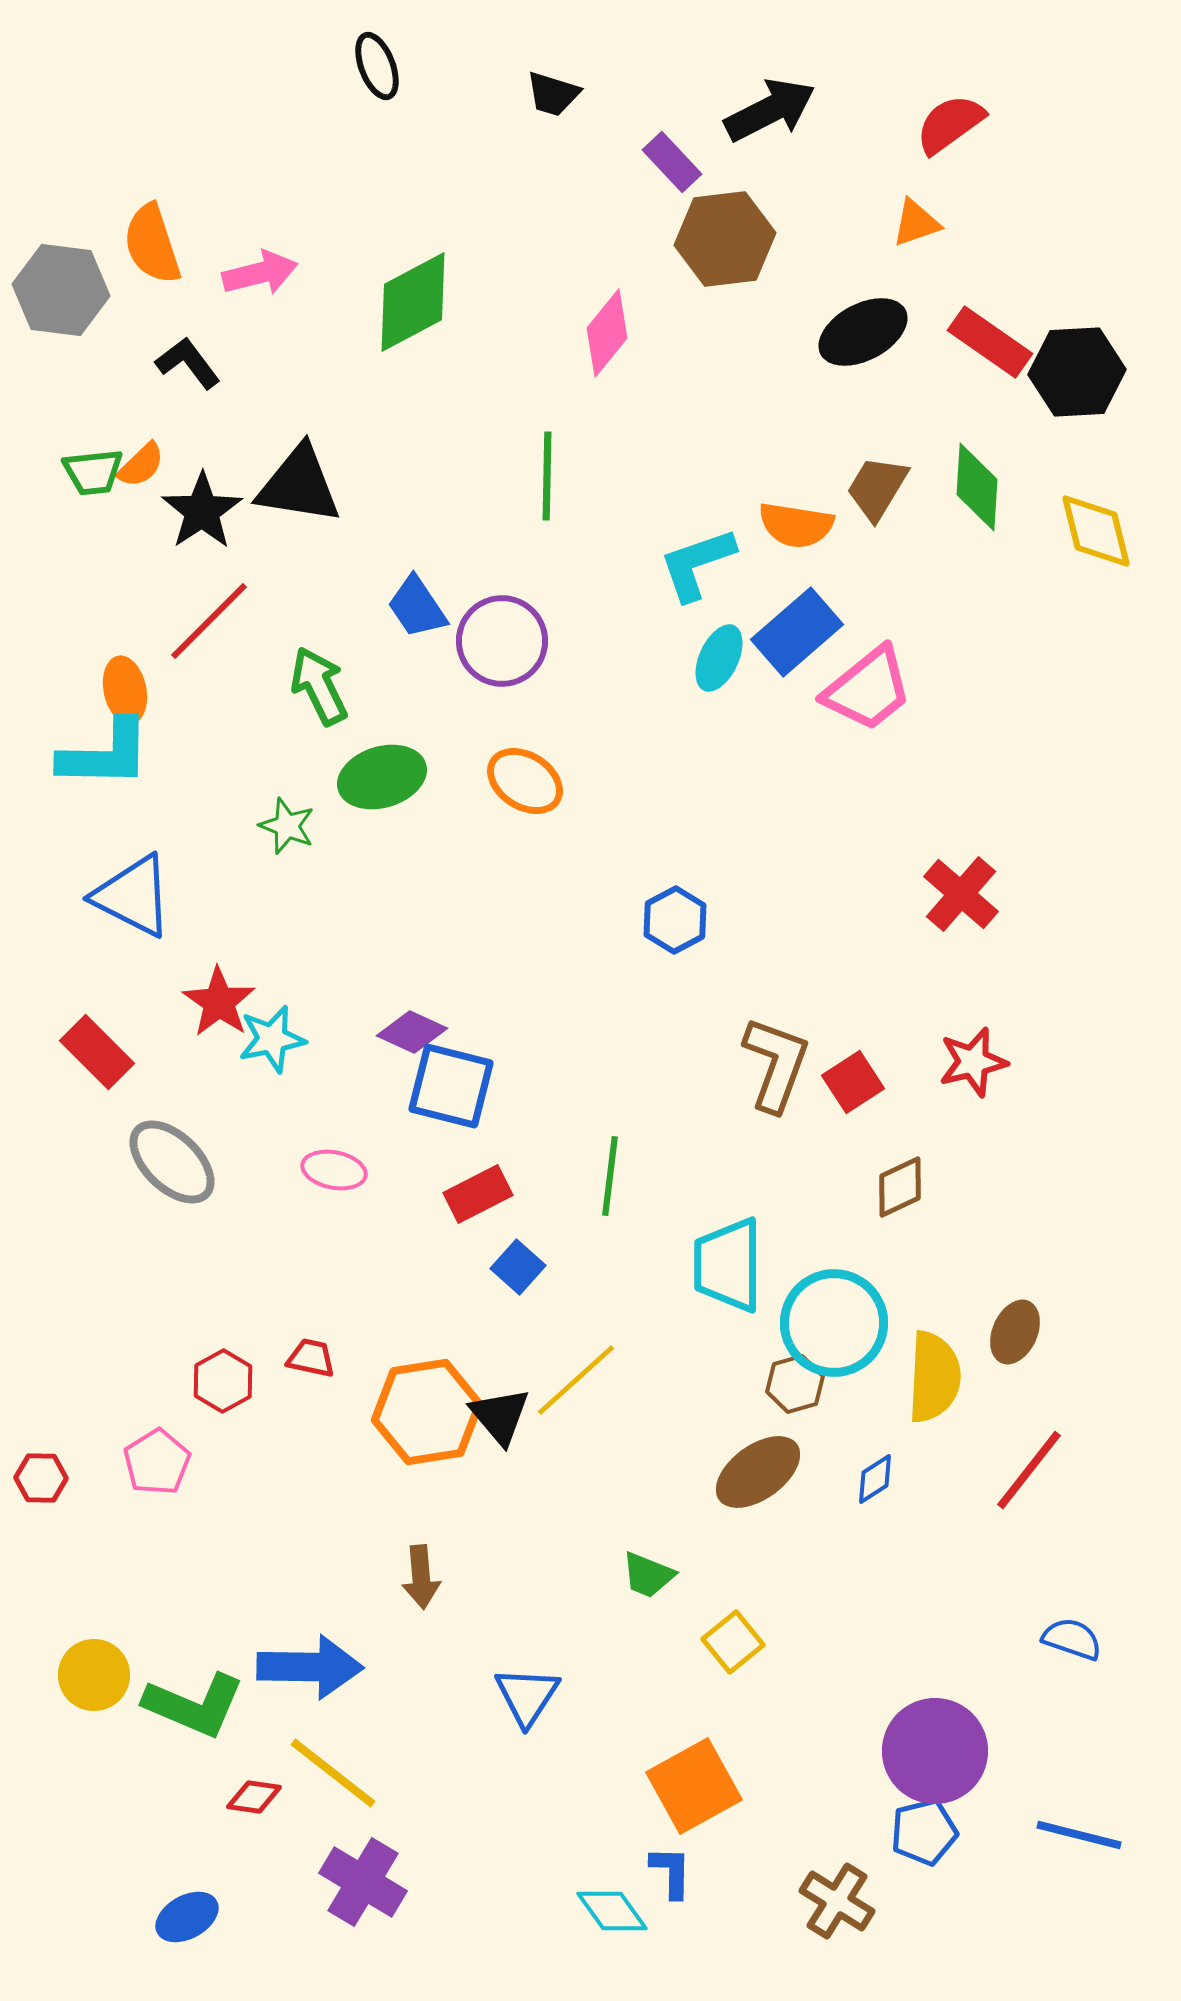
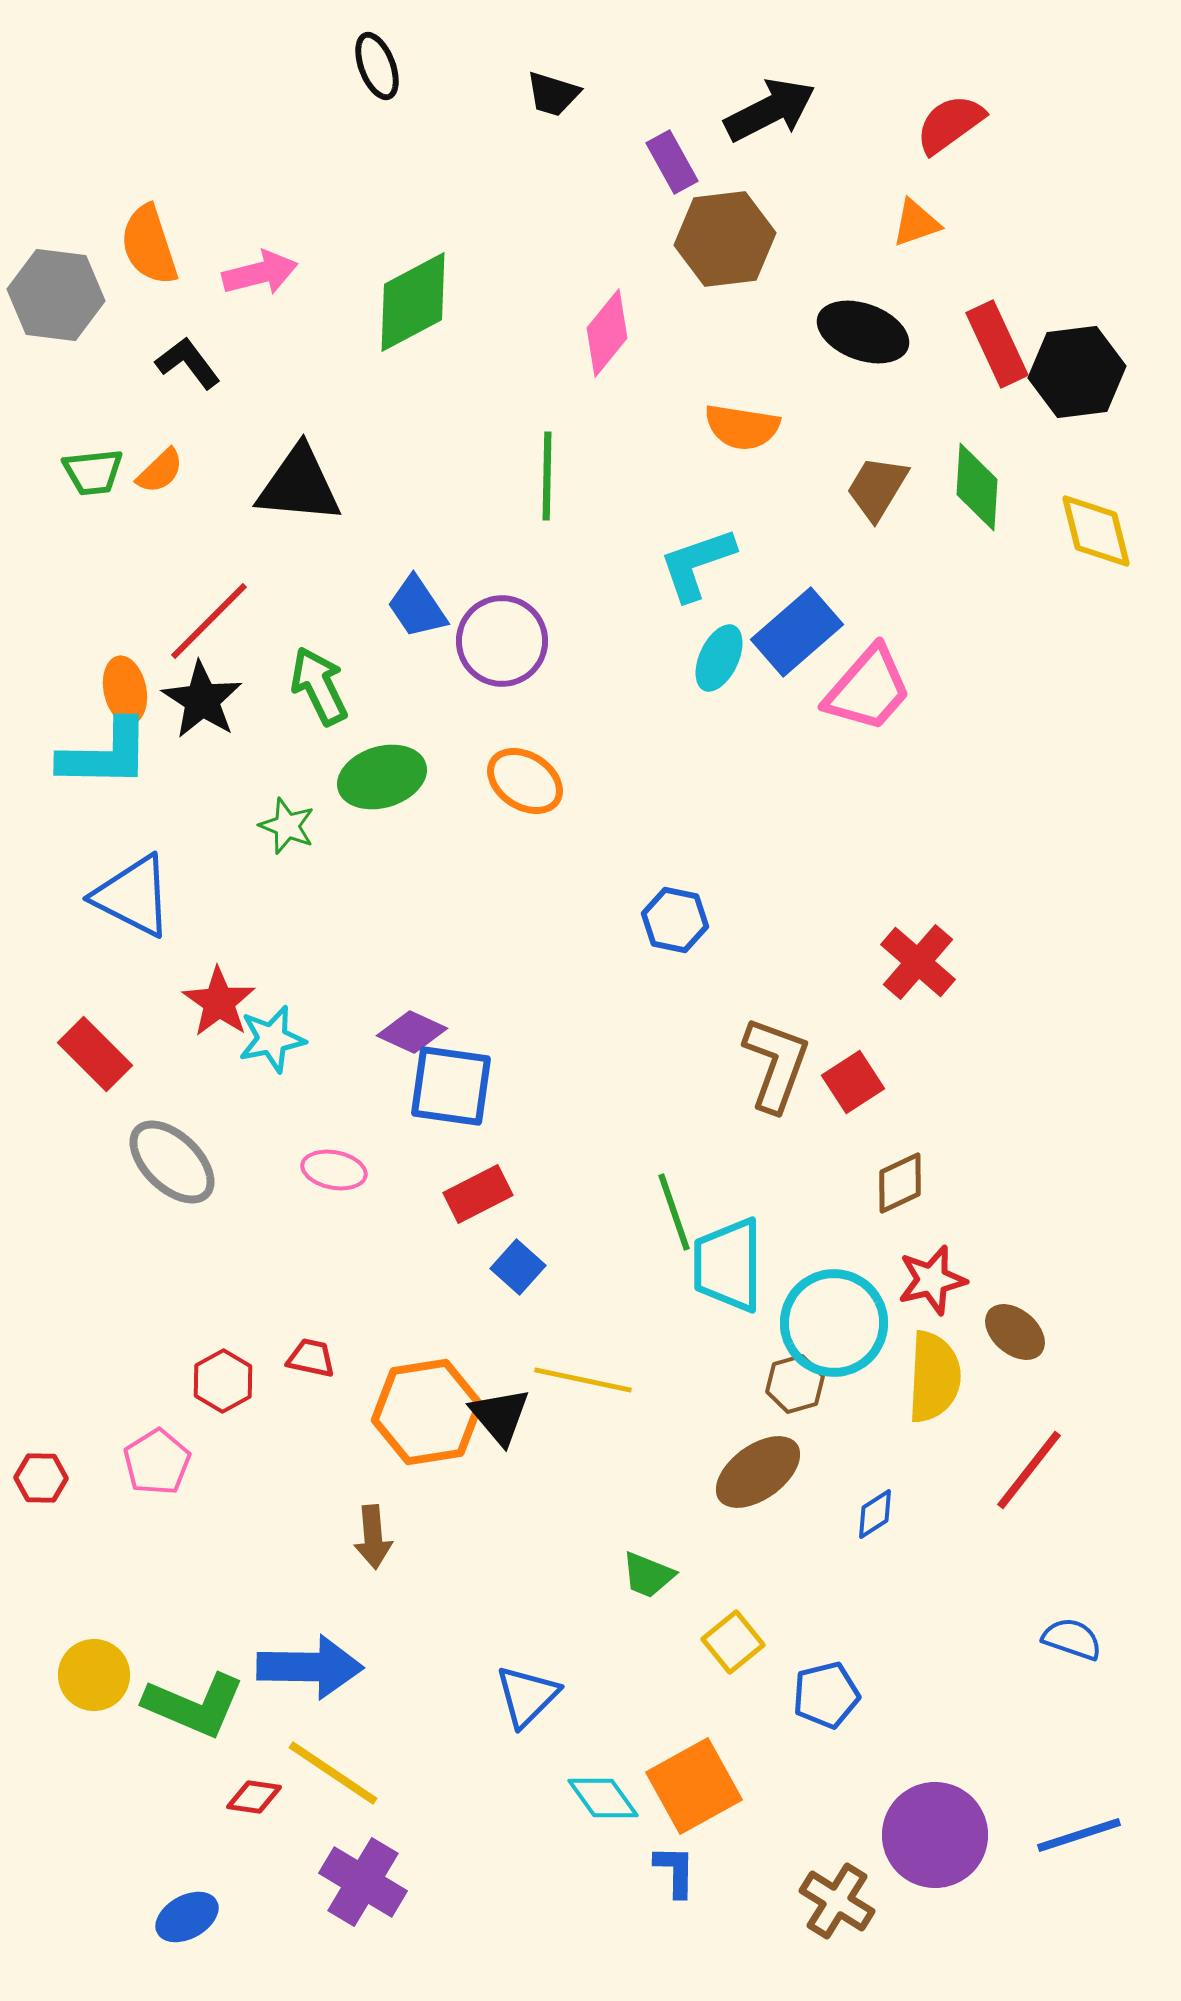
purple rectangle at (672, 162): rotated 14 degrees clockwise
orange semicircle at (152, 244): moved 3 px left, 1 px down
gray hexagon at (61, 290): moved 5 px left, 5 px down
black ellipse at (863, 332): rotated 48 degrees clockwise
red rectangle at (990, 342): moved 7 px right, 2 px down; rotated 30 degrees clockwise
black hexagon at (1077, 372): rotated 4 degrees counterclockwise
orange semicircle at (141, 465): moved 19 px right, 6 px down
black triangle at (299, 485): rotated 4 degrees counterclockwise
black star at (202, 511): moved 189 px down; rotated 6 degrees counterclockwise
orange semicircle at (796, 525): moved 54 px left, 98 px up
pink trapezoid at (868, 689): rotated 10 degrees counterclockwise
red cross at (961, 894): moved 43 px left, 68 px down
blue hexagon at (675, 920): rotated 20 degrees counterclockwise
red rectangle at (97, 1052): moved 2 px left, 2 px down
red star at (973, 1062): moved 41 px left, 218 px down
blue square at (451, 1086): rotated 6 degrees counterclockwise
green line at (610, 1176): moved 64 px right, 36 px down; rotated 26 degrees counterclockwise
brown diamond at (900, 1187): moved 4 px up
brown ellipse at (1015, 1332): rotated 74 degrees counterclockwise
yellow line at (576, 1380): moved 7 px right; rotated 54 degrees clockwise
blue diamond at (875, 1479): moved 35 px down
brown arrow at (421, 1577): moved 48 px left, 40 px up
blue triangle at (527, 1696): rotated 12 degrees clockwise
purple circle at (935, 1751): moved 84 px down
yellow line at (333, 1773): rotated 4 degrees counterclockwise
blue pentagon at (924, 1832): moved 98 px left, 137 px up
blue line at (1079, 1835): rotated 32 degrees counterclockwise
blue L-shape at (671, 1872): moved 4 px right, 1 px up
cyan diamond at (612, 1911): moved 9 px left, 113 px up
